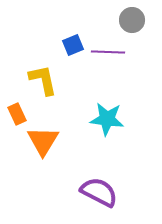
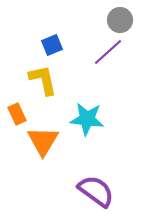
gray circle: moved 12 px left
blue square: moved 21 px left
purple line: rotated 44 degrees counterclockwise
cyan star: moved 20 px left
purple semicircle: moved 3 px left, 1 px up; rotated 9 degrees clockwise
